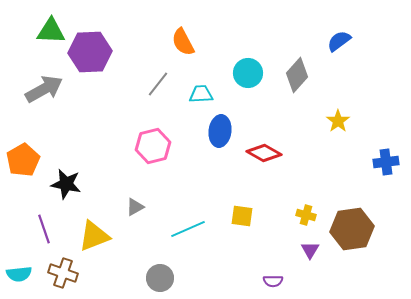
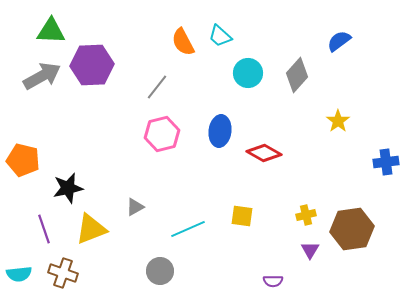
purple hexagon: moved 2 px right, 13 px down
gray line: moved 1 px left, 3 px down
gray arrow: moved 2 px left, 13 px up
cyan trapezoid: moved 19 px right, 58 px up; rotated 135 degrees counterclockwise
pink hexagon: moved 9 px right, 12 px up
orange pentagon: rotated 28 degrees counterclockwise
black star: moved 2 px right, 4 px down; rotated 24 degrees counterclockwise
yellow cross: rotated 30 degrees counterclockwise
yellow triangle: moved 3 px left, 7 px up
gray circle: moved 7 px up
